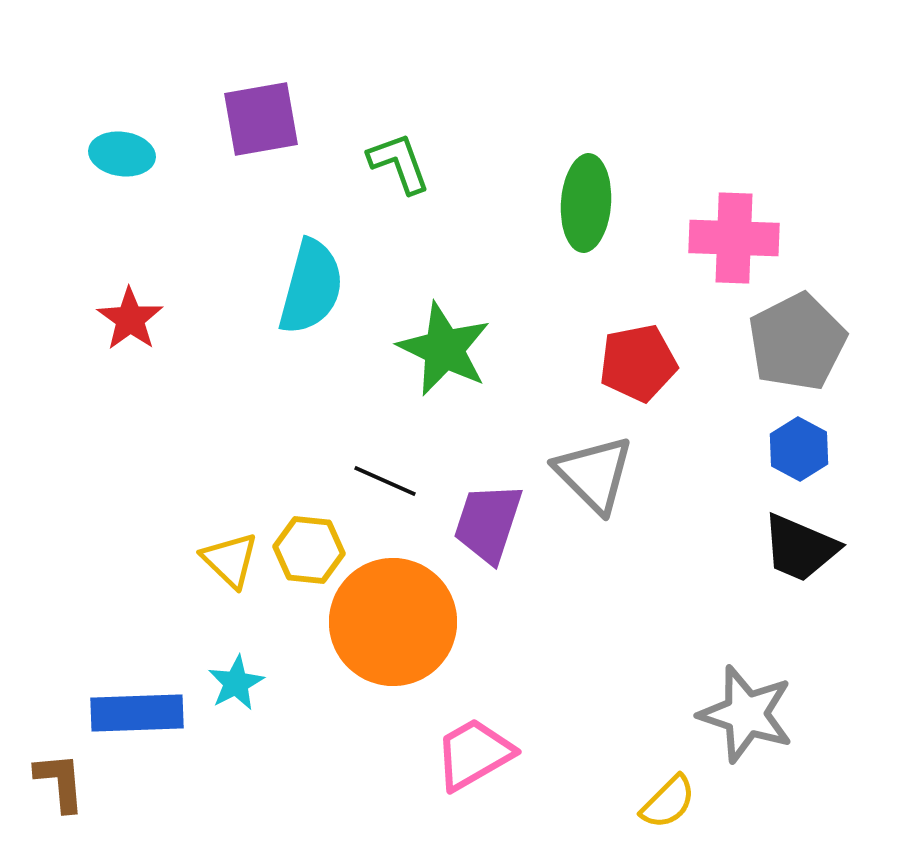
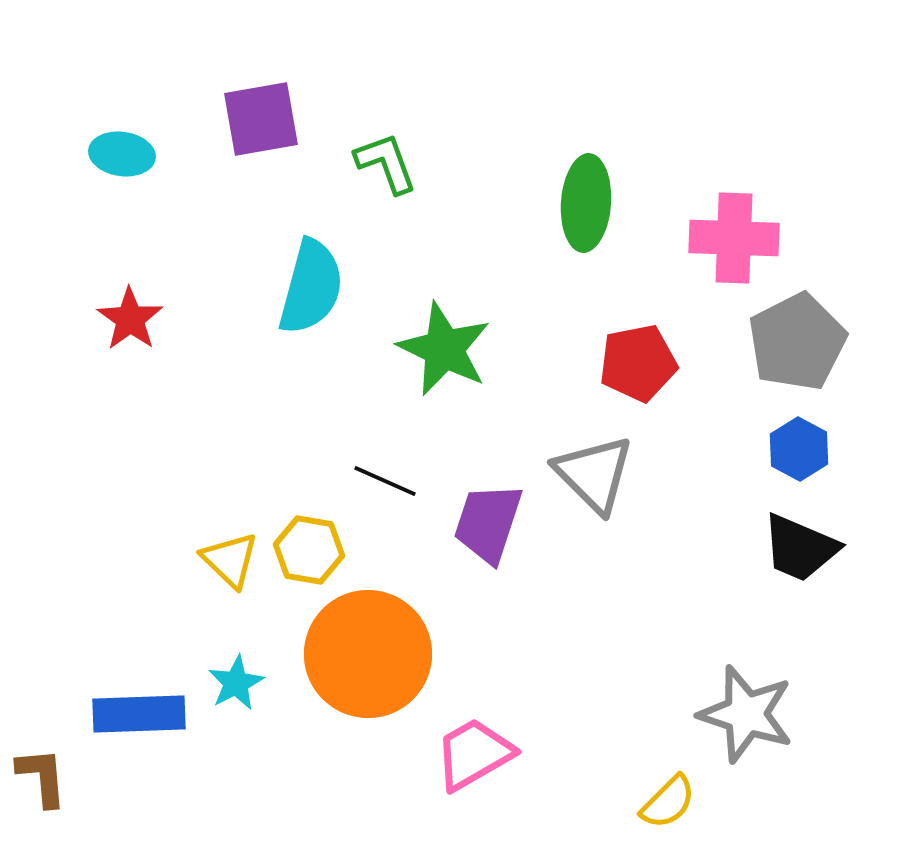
green L-shape: moved 13 px left
yellow hexagon: rotated 4 degrees clockwise
orange circle: moved 25 px left, 32 px down
blue rectangle: moved 2 px right, 1 px down
brown L-shape: moved 18 px left, 5 px up
